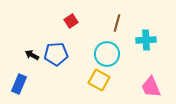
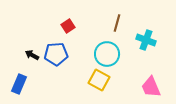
red square: moved 3 px left, 5 px down
cyan cross: rotated 24 degrees clockwise
